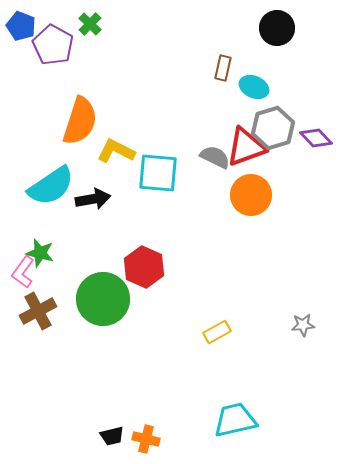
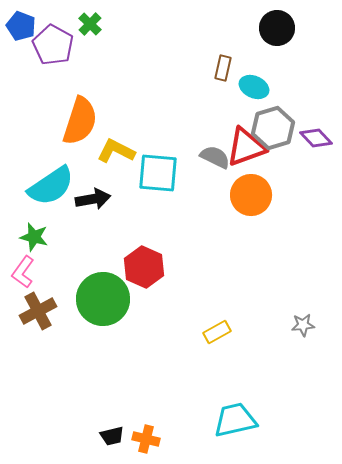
green star: moved 6 px left, 16 px up
